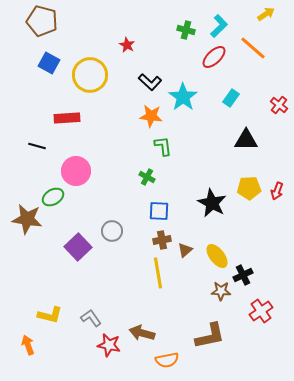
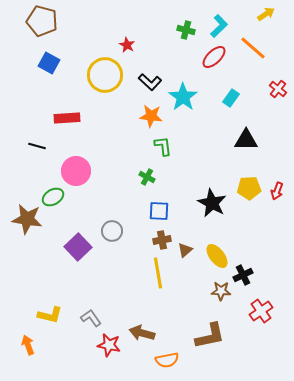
yellow circle at (90, 75): moved 15 px right
red cross at (279, 105): moved 1 px left, 16 px up
